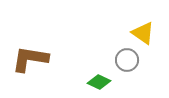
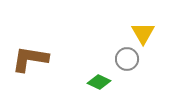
yellow triangle: rotated 25 degrees clockwise
gray circle: moved 1 px up
